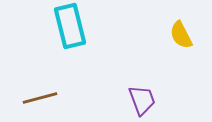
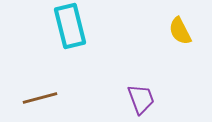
yellow semicircle: moved 1 px left, 4 px up
purple trapezoid: moved 1 px left, 1 px up
